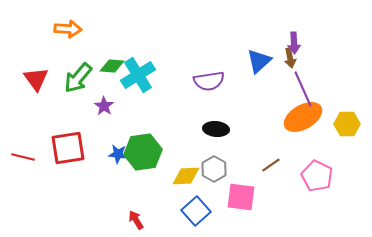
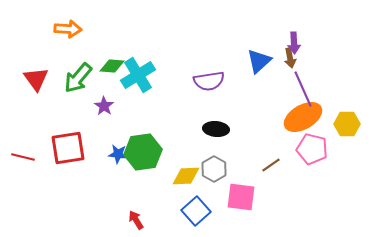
pink pentagon: moved 5 px left, 27 px up; rotated 12 degrees counterclockwise
